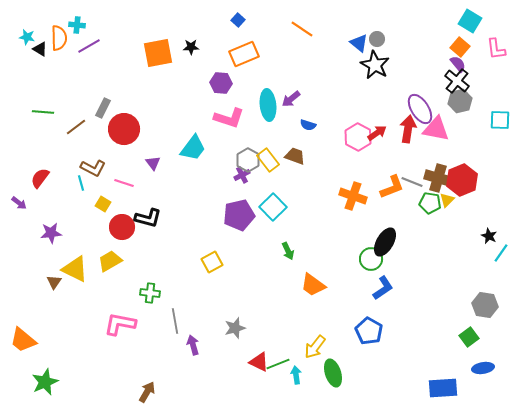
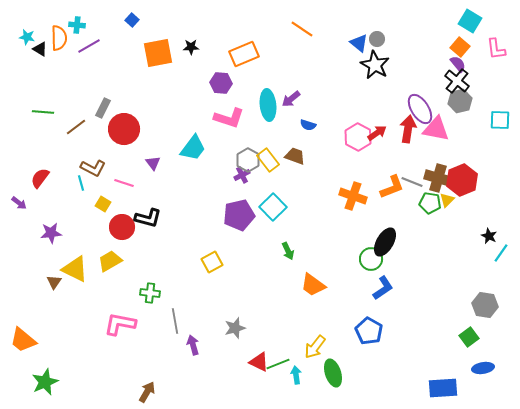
blue square at (238, 20): moved 106 px left
